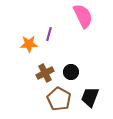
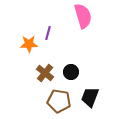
pink semicircle: rotated 10 degrees clockwise
purple line: moved 1 px left, 1 px up
brown cross: rotated 24 degrees counterclockwise
brown pentagon: moved 2 px down; rotated 20 degrees counterclockwise
